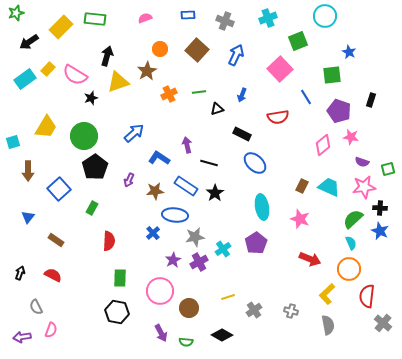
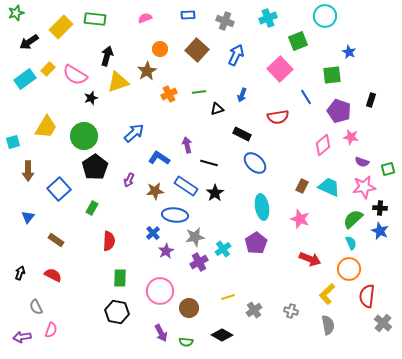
purple star at (173, 260): moved 7 px left, 9 px up
